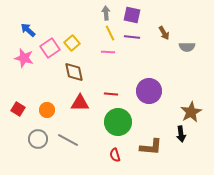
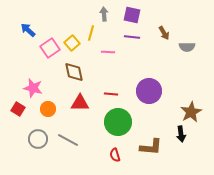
gray arrow: moved 2 px left, 1 px down
yellow line: moved 19 px left; rotated 42 degrees clockwise
pink star: moved 9 px right, 30 px down
orange circle: moved 1 px right, 1 px up
